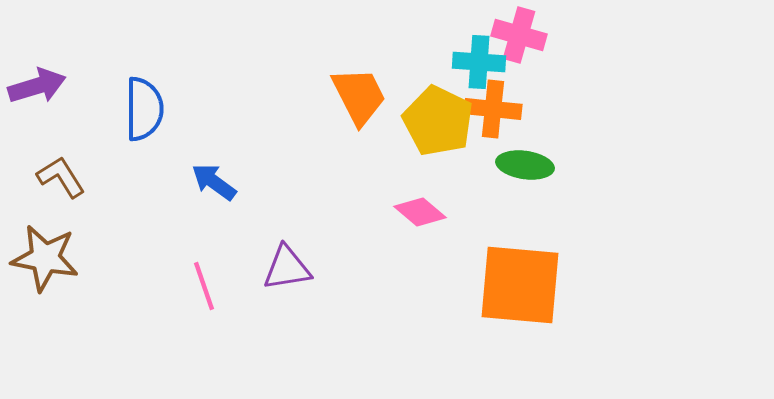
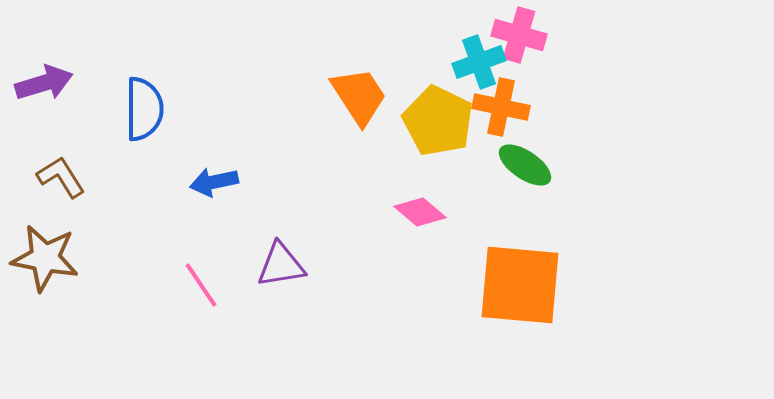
cyan cross: rotated 24 degrees counterclockwise
purple arrow: moved 7 px right, 3 px up
orange trapezoid: rotated 6 degrees counterclockwise
orange cross: moved 8 px right, 2 px up; rotated 6 degrees clockwise
green ellipse: rotated 26 degrees clockwise
blue arrow: rotated 48 degrees counterclockwise
purple triangle: moved 6 px left, 3 px up
pink line: moved 3 px left, 1 px up; rotated 15 degrees counterclockwise
